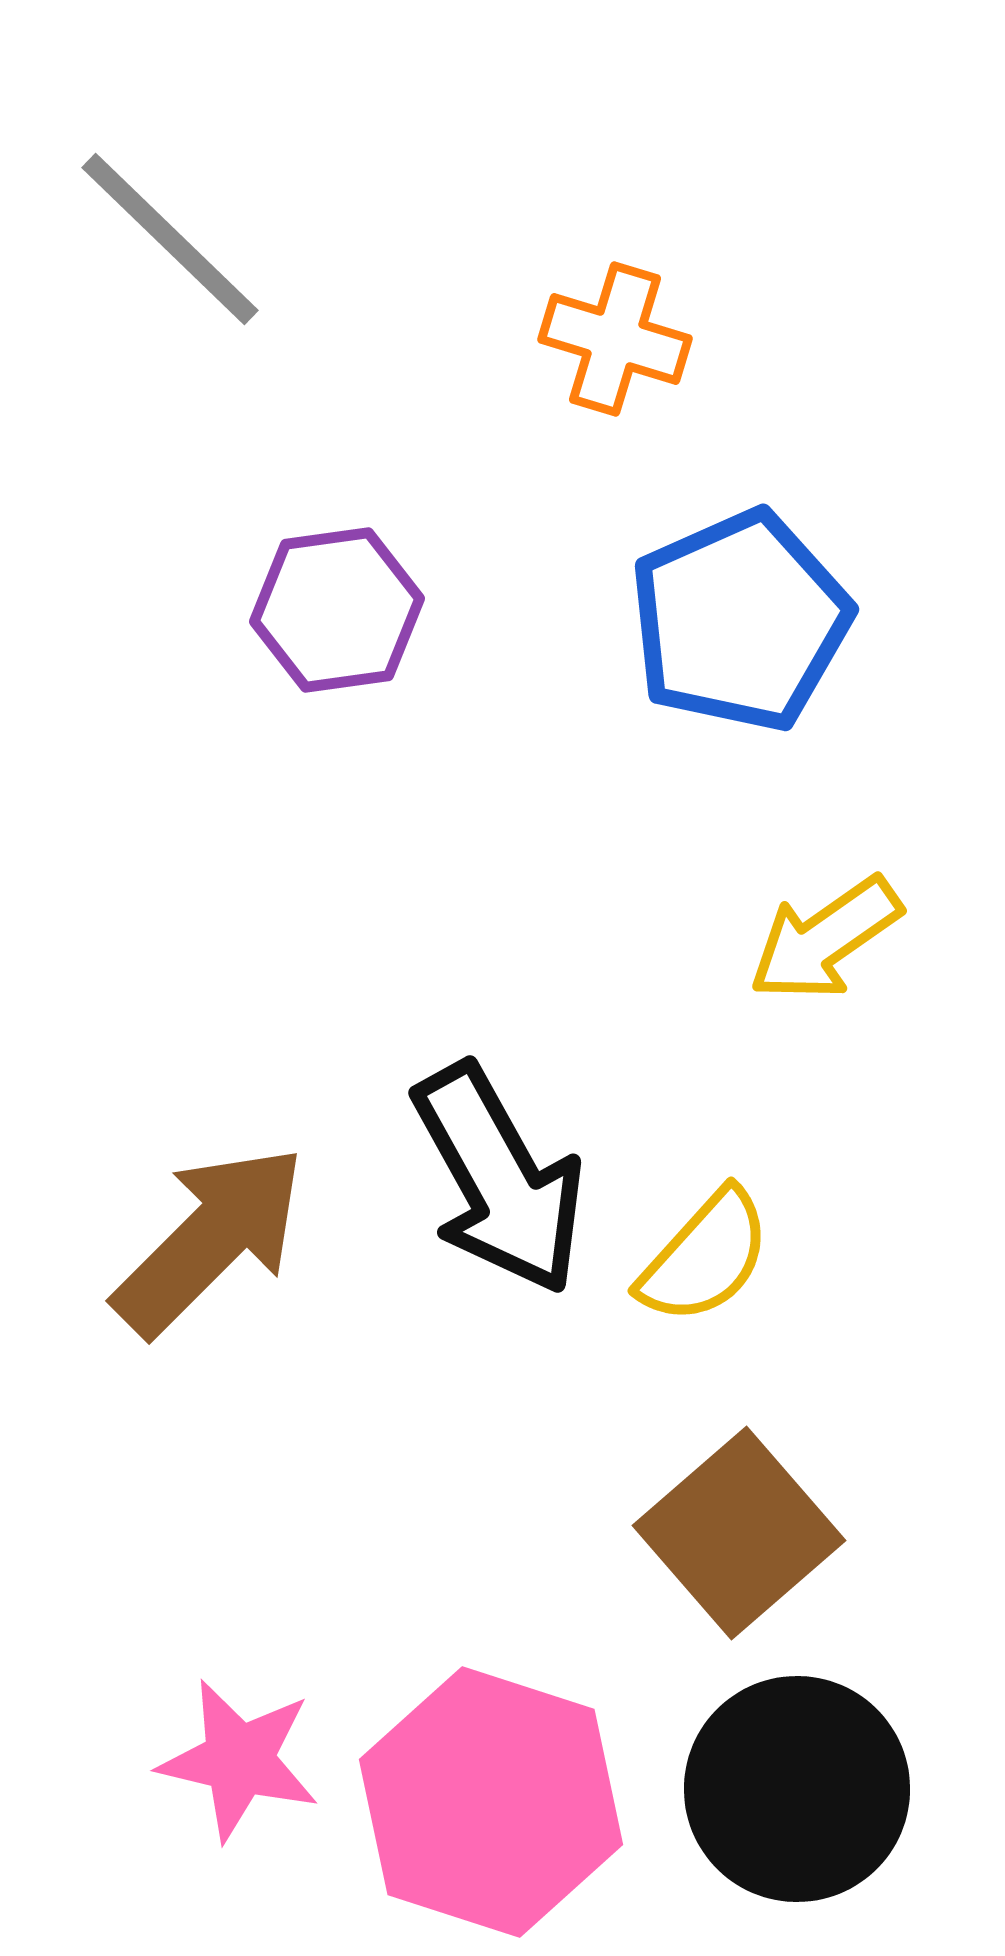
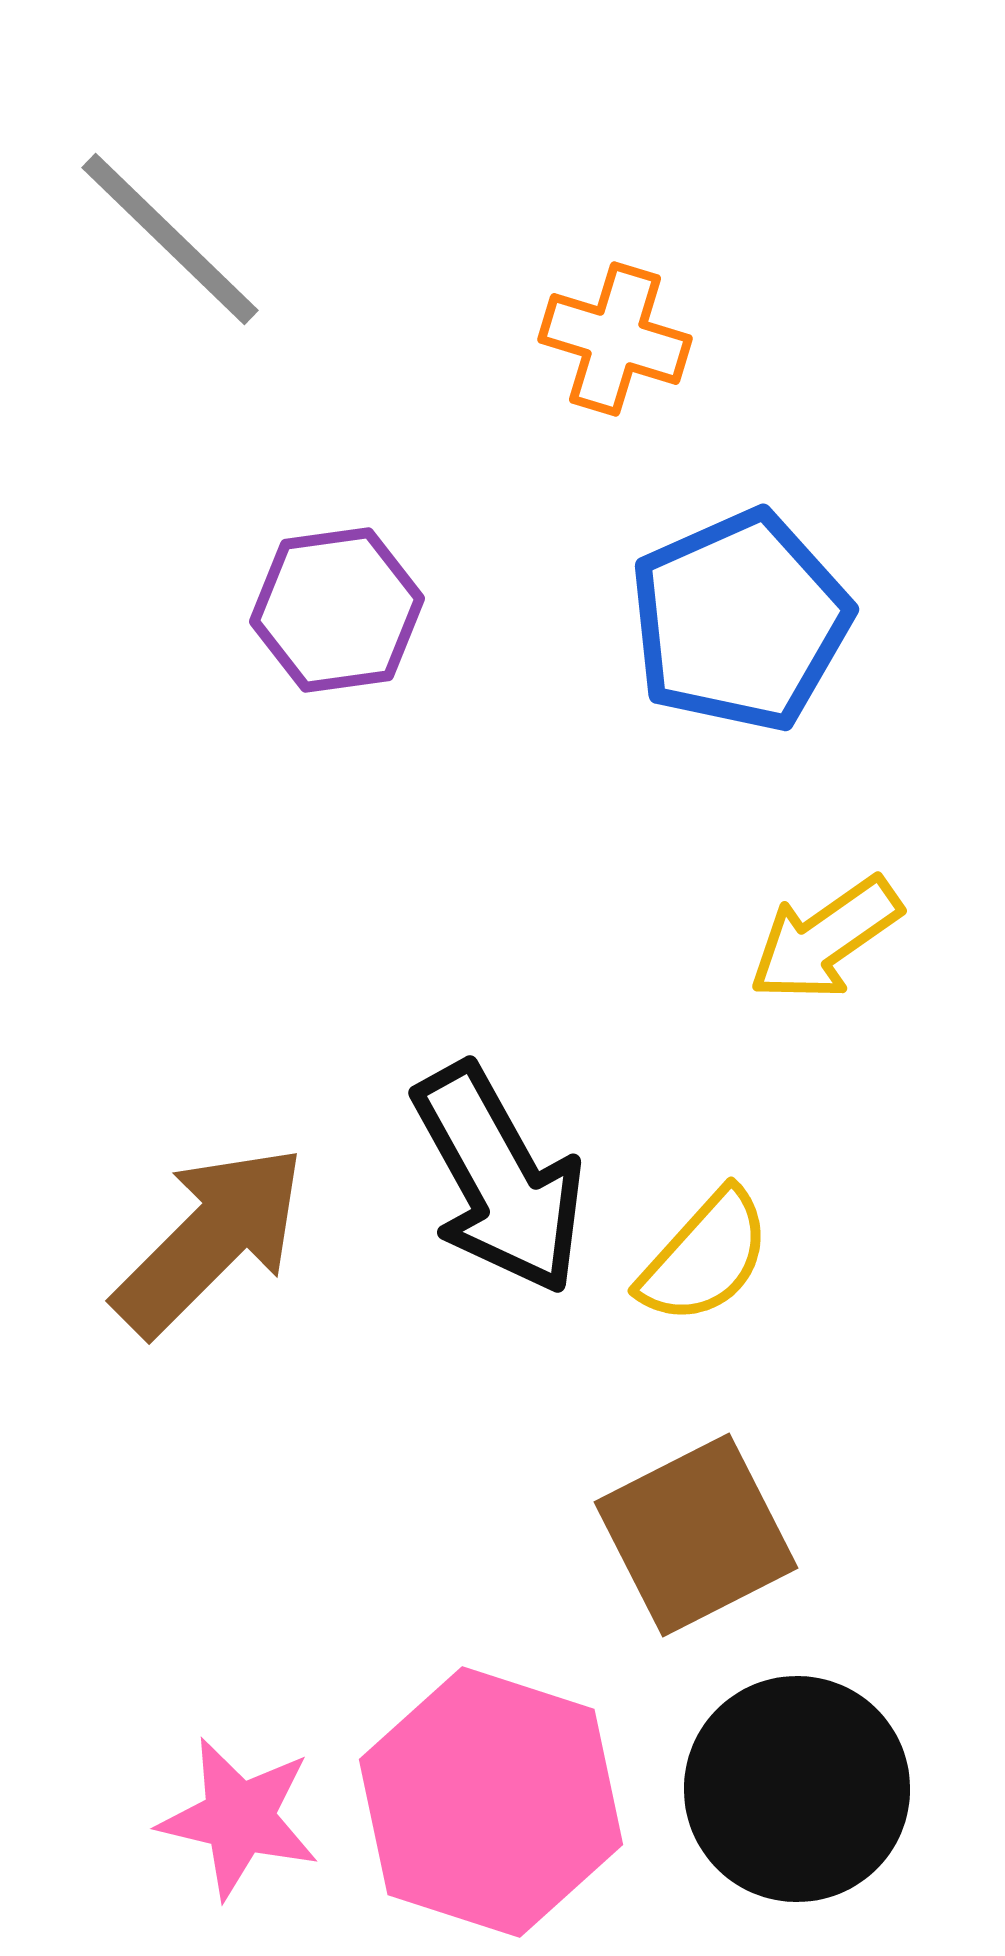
brown square: moved 43 px left, 2 px down; rotated 14 degrees clockwise
pink star: moved 58 px down
